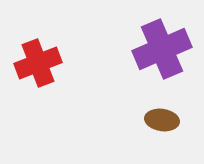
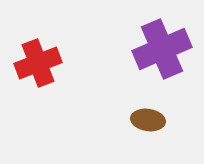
brown ellipse: moved 14 px left
